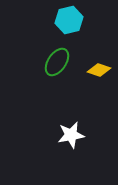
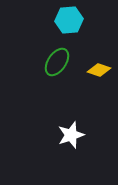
cyan hexagon: rotated 8 degrees clockwise
white star: rotated 8 degrees counterclockwise
